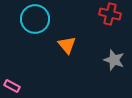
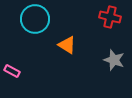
red cross: moved 3 px down
orange triangle: rotated 18 degrees counterclockwise
pink rectangle: moved 15 px up
